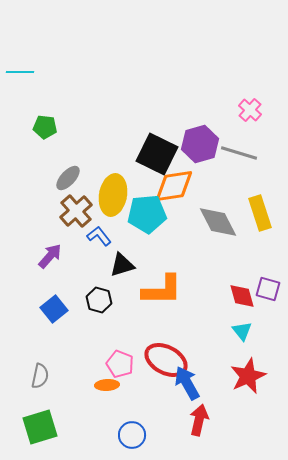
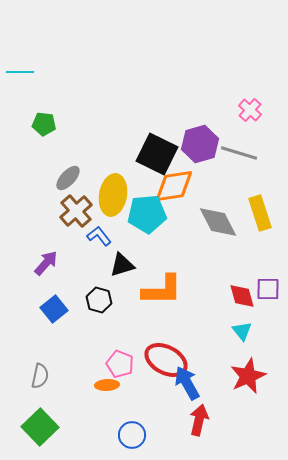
green pentagon: moved 1 px left, 3 px up
purple arrow: moved 4 px left, 7 px down
purple square: rotated 15 degrees counterclockwise
green square: rotated 27 degrees counterclockwise
